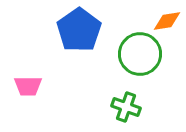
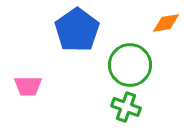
orange diamond: moved 1 px left, 2 px down
blue pentagon: moved 2 px left
green circle: moved 10 px left, 11 px down
